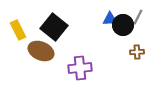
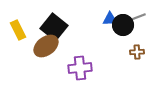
gray line: rotated 42 degrees clockwise
brown ellipse: moved 5 px right, 5 px up; rotated 60 degrees counterclockwise
